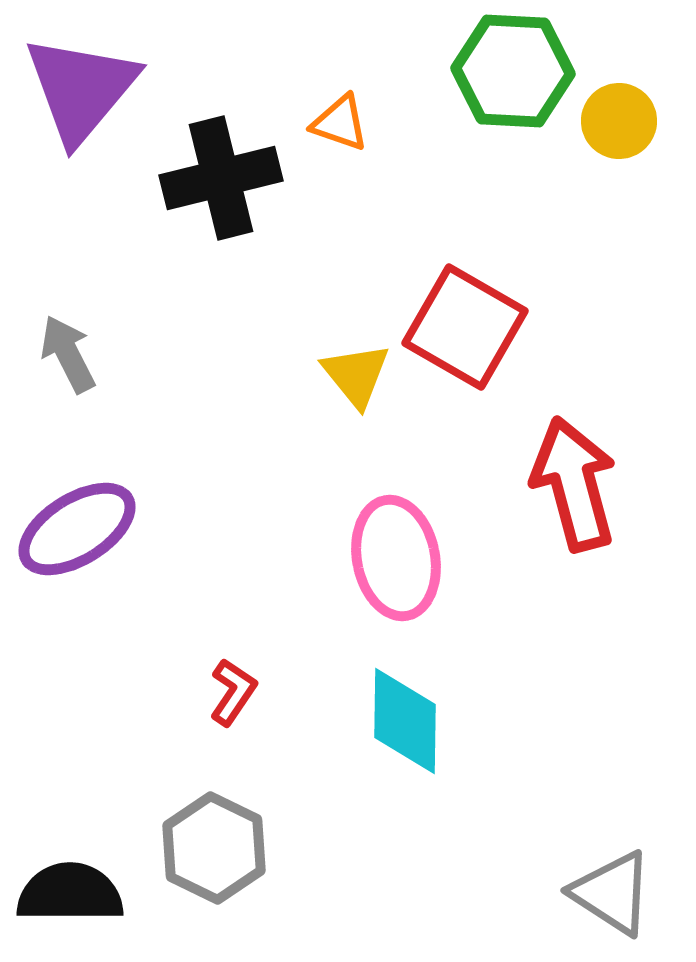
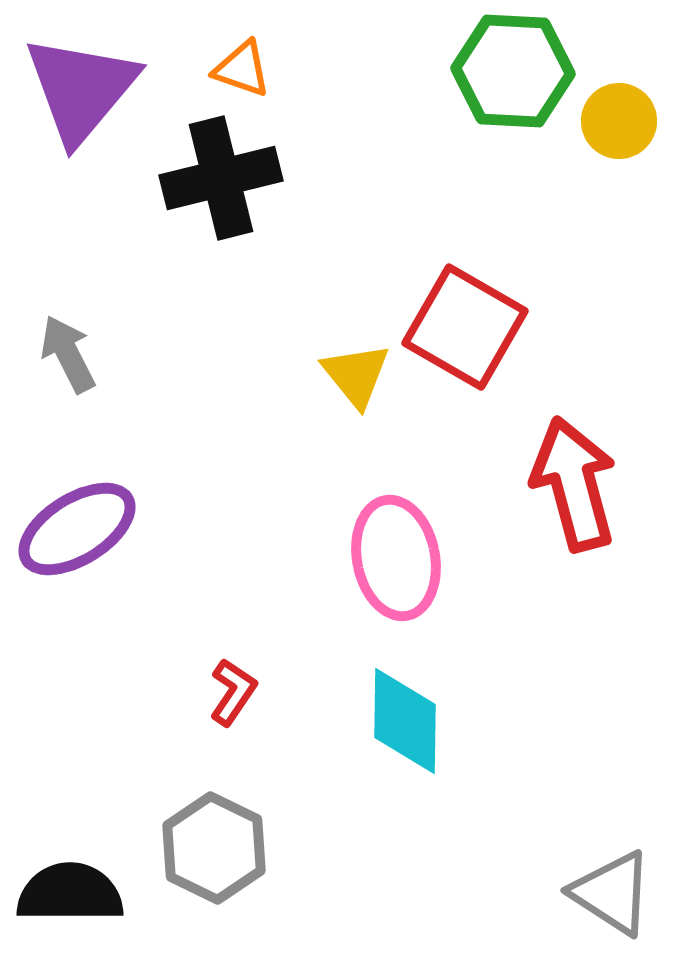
orange triangle: moved 98 px left, 54 px up
